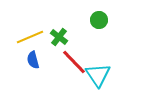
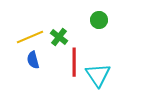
red line: rotated 44 degrees clockwise
